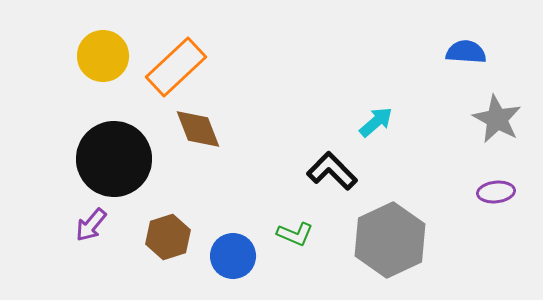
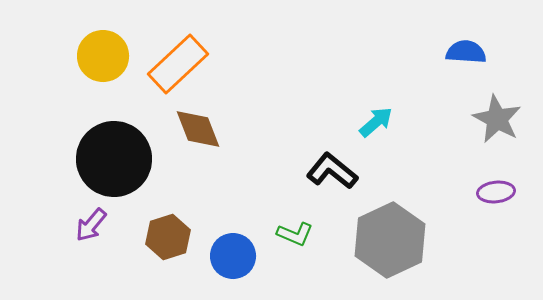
orange rectangle: moved 2 px right, 3 px up
black L-shape: rotated 6 degrees counterclockwise
